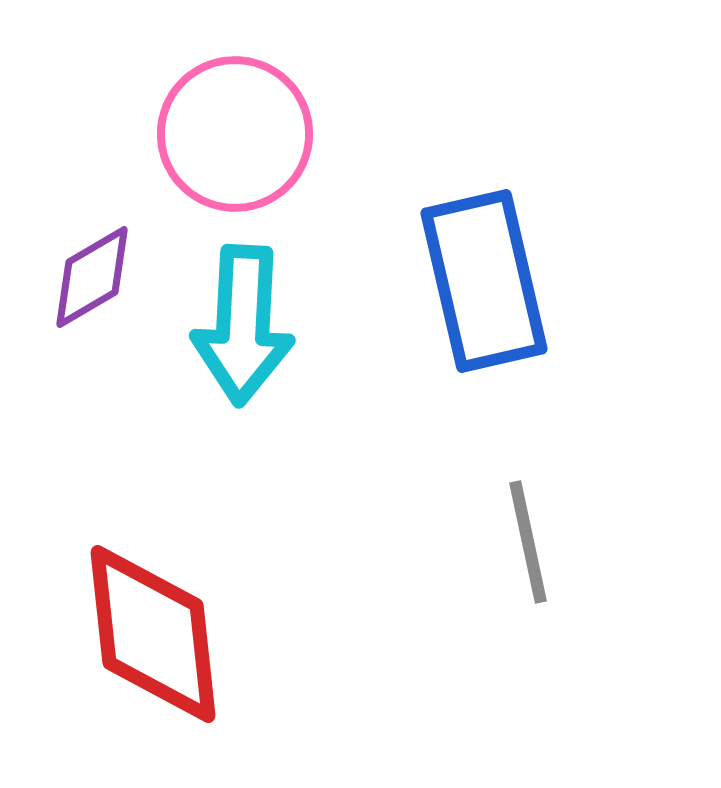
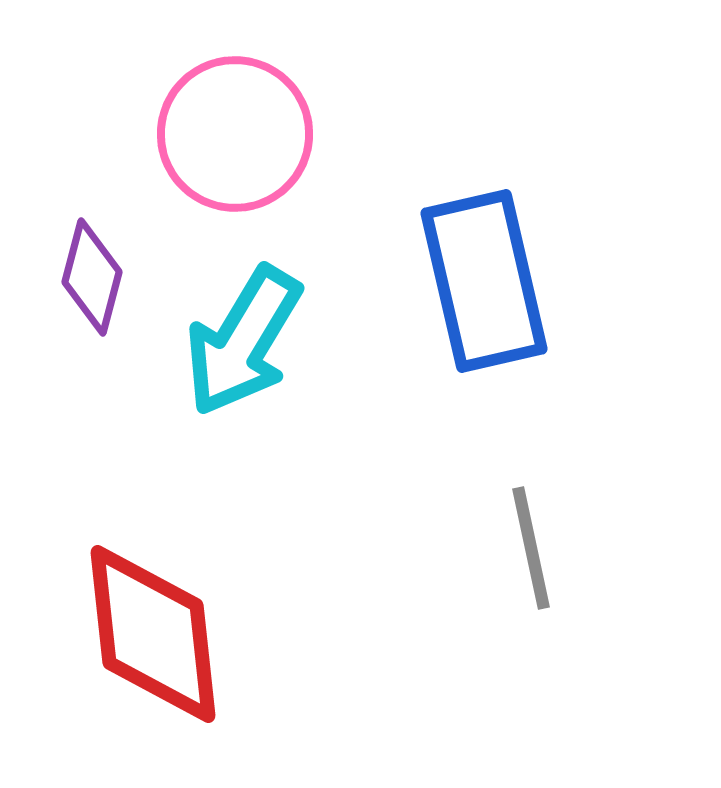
purple diamond: rotated 45 degrees counterclockwise
cyan arrow: moved 16 px down; rotated 28 degrees clockwise
gray line: moved 3 px right, 6 px down
